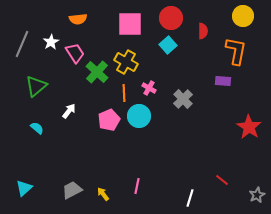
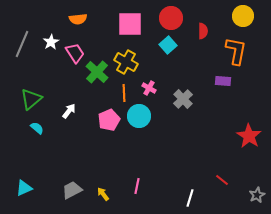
green triangle: moved 5 px left, 13 px down
red star: moved 9 px down
cyan triangle: rotated 18 degrees clockwise
